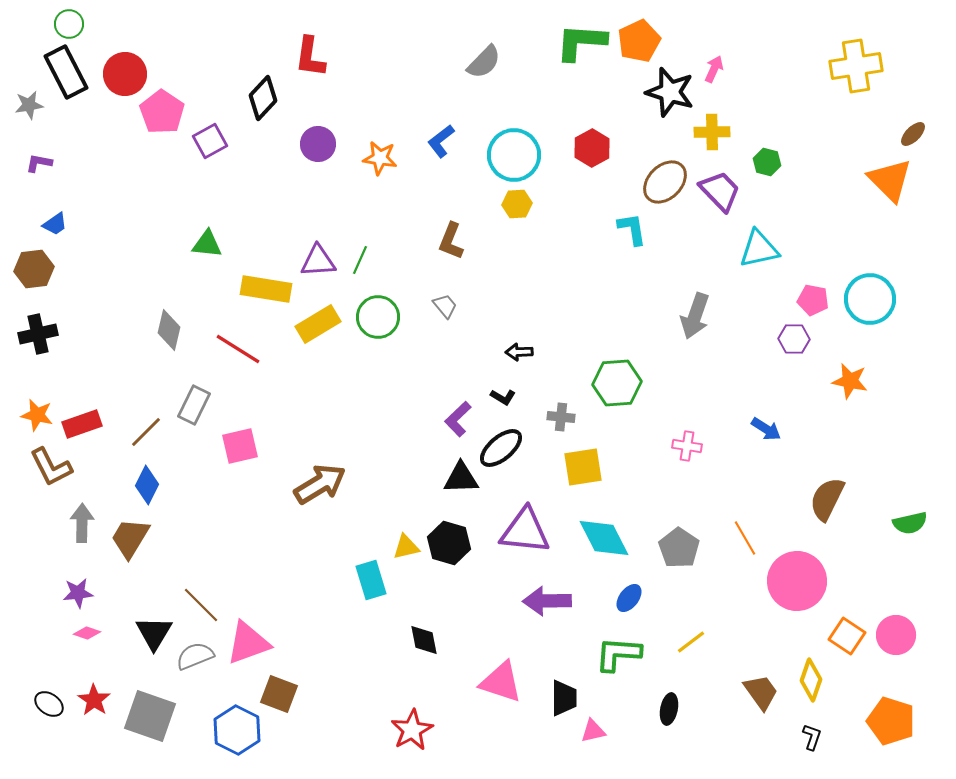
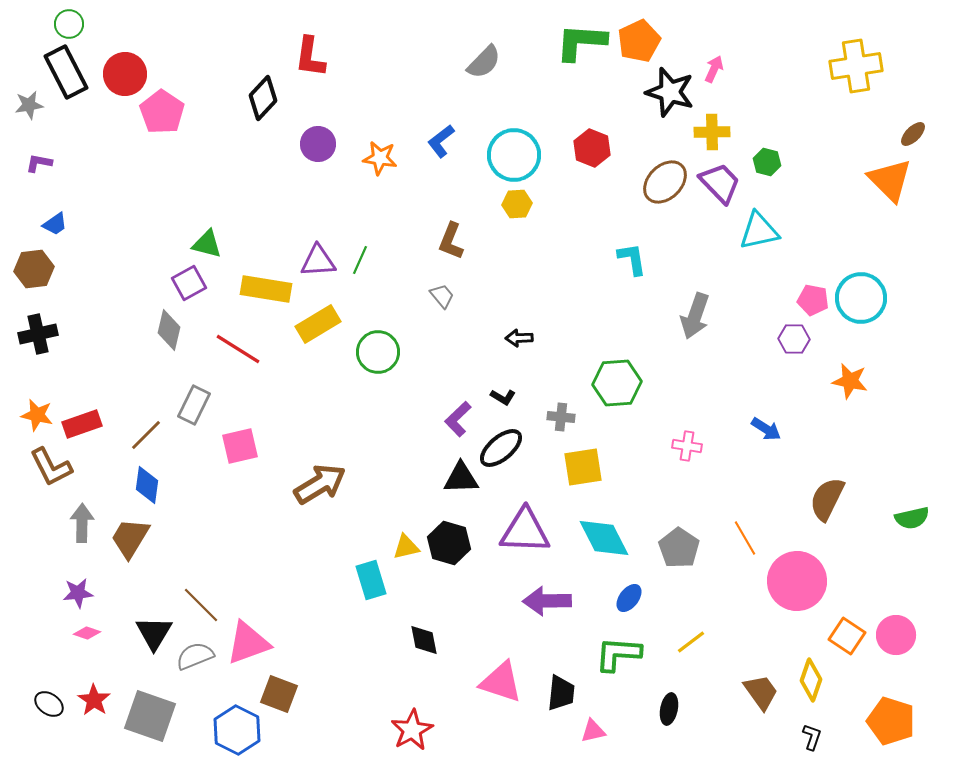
purple square at (210, 141): moved 21 px left, 142 px down
red hexagon at (592, 148): rotated 9 degrees counterclockwise
purple trapezoid at (720, 191): moved 8 px up
cyan L-shape at (632, 229): moved 30 px down
green triangle at (207, 244): rotated 8 degrees clockwise
cyan triangle at (759, 249): moved 18 px up
cyan circle at (870, 299): moved 9 px left, 1 px up
gray trapezoid at (445, 306): moved 3 px left, 10 px up
green circle at (378, 317): moved 35 px down
black arrow at (519, 352): moved 14 px up
brown line at (146, 432): moved 3 px down
blue diamond at (147, 485): rotated 18 degrees counterclockwise
green semicircle at (910, 523): moved 2 px right, 5 px up
purple triangle at (525, 531): rotated 4 degrees counterclockwise
black trapezoid at (564, 698): moved 3 px left, 5 px up; rotated 6 degrees clockwise
